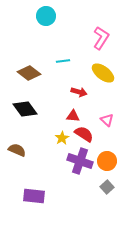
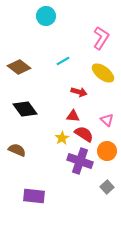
cyan line: rotated 24 degrees counterclockwise
brown diamond: moved 10 px left, 6 px up
orange circle: moved 10 px up
